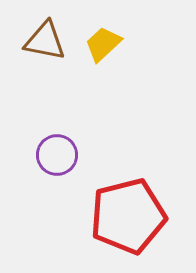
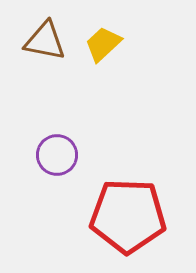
red pentagon: rotated 16 degrees clockwise
